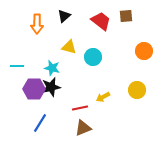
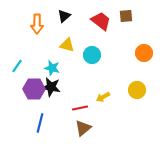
yellow triangle: moved 2 px left, 2 px up
orange circle: moved 2 px down
cyan circle: moved 1 px left, 2 px up
cyan line: rotated 56 degrees counterclockwise
black star: rotated 24 degrees clockwise
blue line: rotated 18 degrees counterclockwise
brown triangle: rotated 18 degrees counterclockwise
